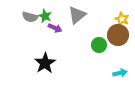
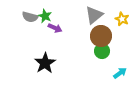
gray triangle: moved 17 px right
brown circle: moved 17 px left, 1 px down
green circle: moved 3 px right, 6 px down
cyan arrow: rotated 24 degrees counterclockwise
